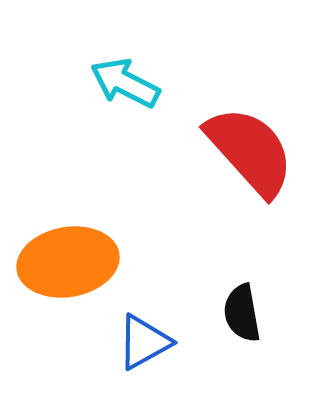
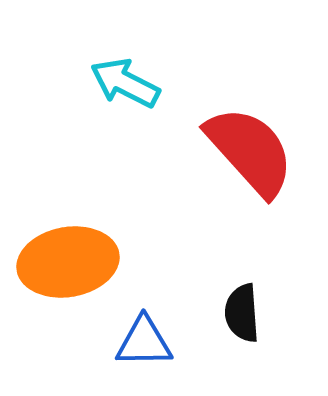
black semicircle: rotated 6 degrees clockwise
blue triangle: rotated 28 degrees clockwise
